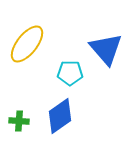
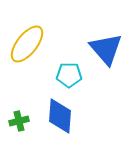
cyan pentagon: moved 1 px left, 2 px down
blue diamond: rotated 51 degrees counterclockwise
green cross: rotated 18 degrees counterclockwise
